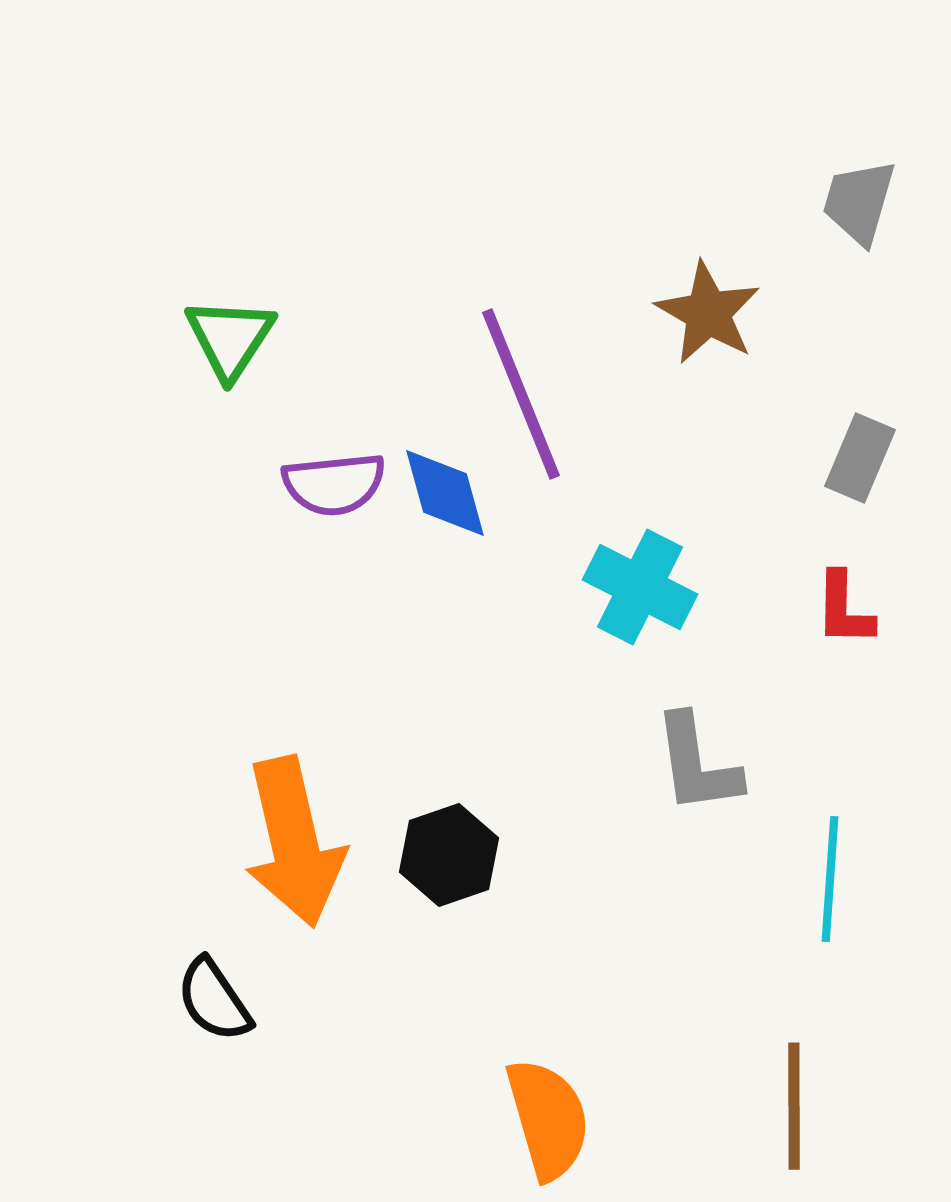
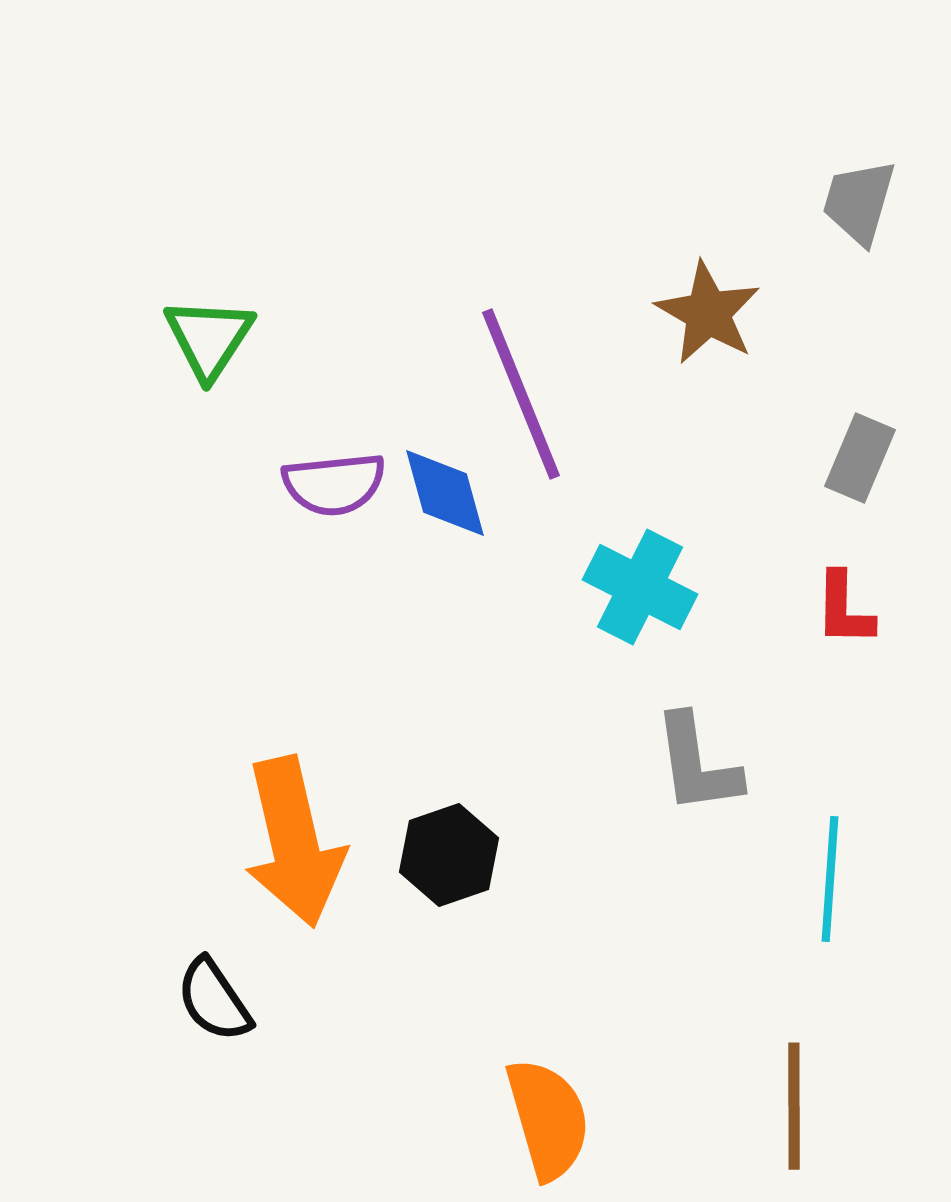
green triangle: moved 21 px left
